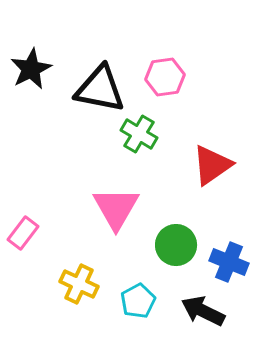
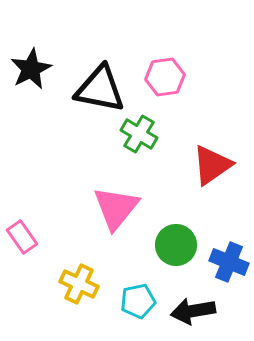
pink triangle: rotated 9 degrees clockwise
pink rectangle: moved 1 px left, 4 px down; rotated 72 degrees counterclockwise
cyan pentagon: rotated 16 degrees clockwise
black arrow: moved 10 px left; rotated 36 degrees counterclockwise
